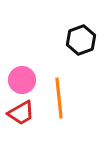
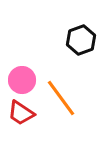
orange line: moved 2 px right; rotated 30 degrees counterclockwise
red trapezoid: rotated 64 degrees clockwise
